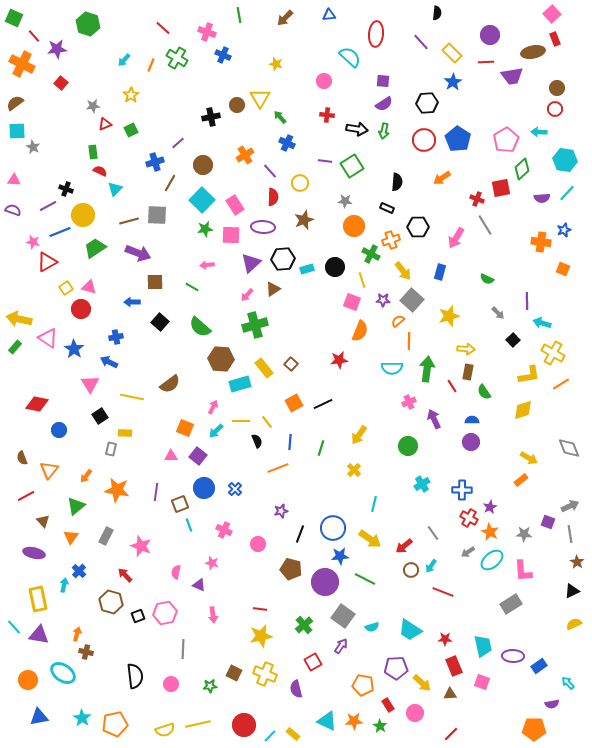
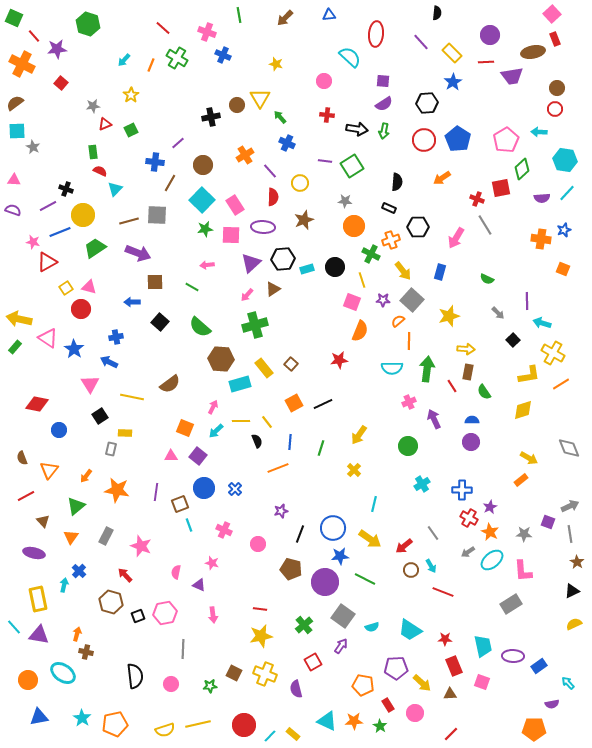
blue cross at (155, 162): rotated 24 degrees clockwise
black rectangle at (387, 208): moved 2 px right
orange cross at (541, 242): moved 3 px up
cyan arrow at (431, 566): rotated 64 degrees counterclockwise
